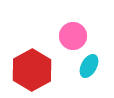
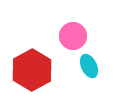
cyan ellipse: rotated 55 degrees counterclockwise
